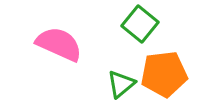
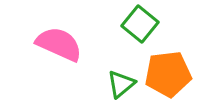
orange pentagon: moved 4 px right
